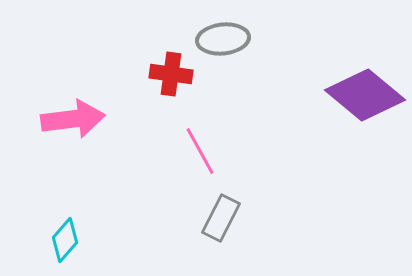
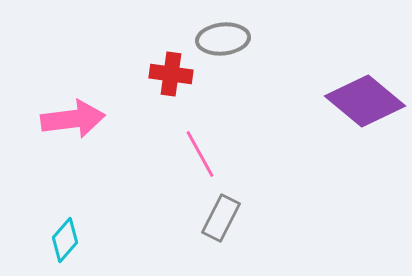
purple diamond: moved 6 px down
pink line: moved 3 px down
